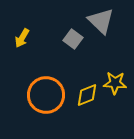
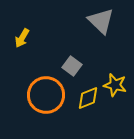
gray square: moved 1 px left, 27 px down
yellow star: moved 2 px down; rotated 10 degrees clockwise
yellow diamond: moved 1 px right, 3 px down
